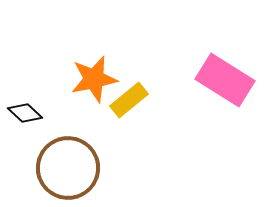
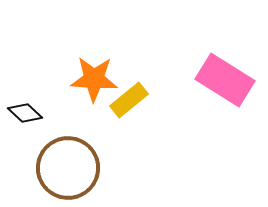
orange star: rotated 15 degrees clockwise
